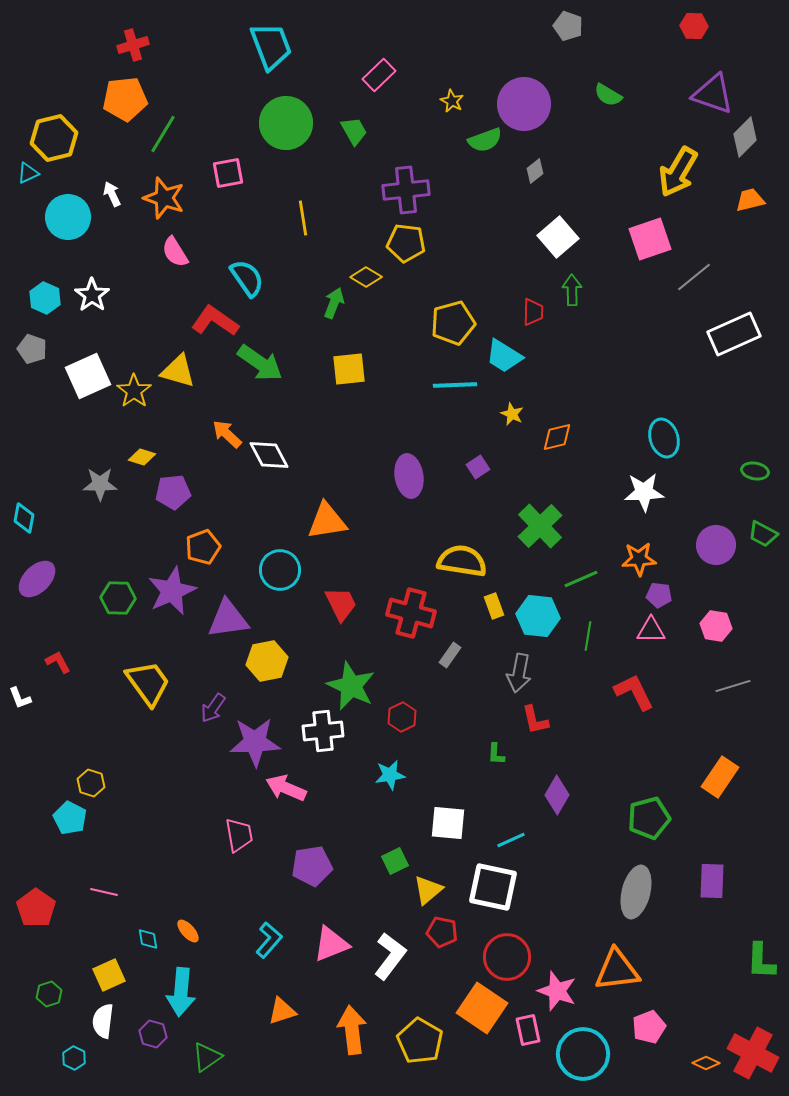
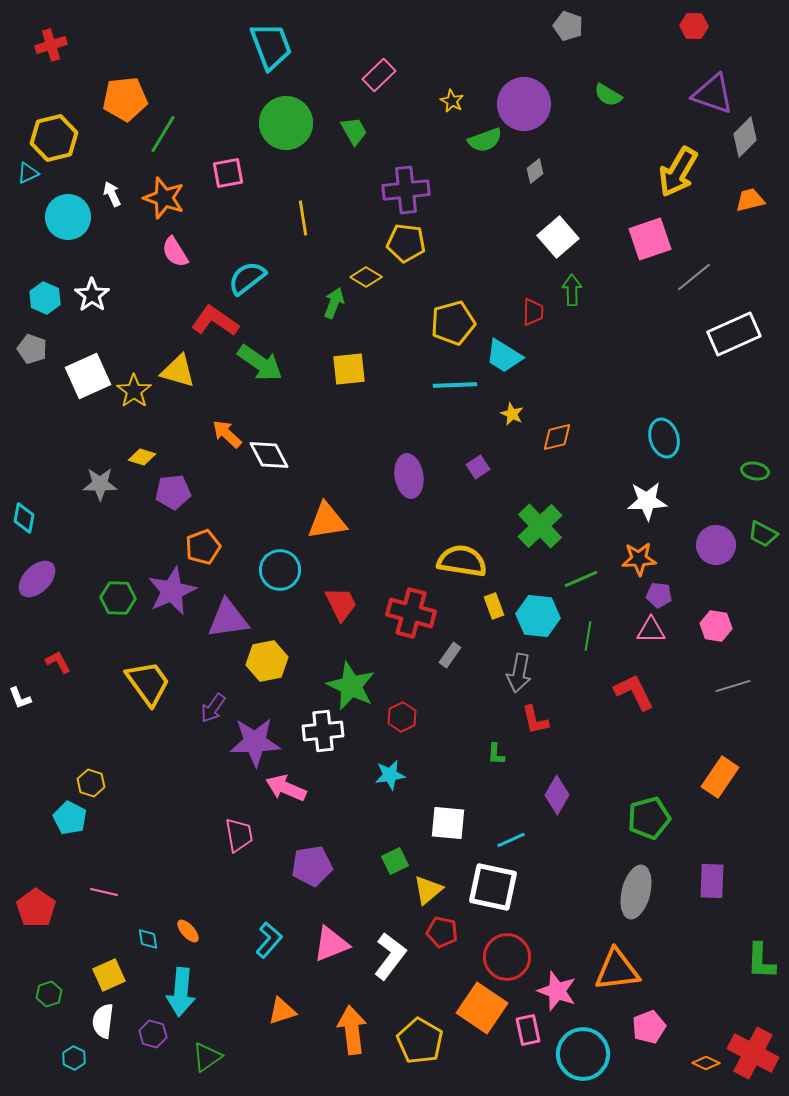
red cross at (133, 45): moved 82 px left
cyan semicircle at (247, 278): rotated 93 degrees counterclockwise
white star at (644, 492): moved 3 px right, 9 px down
